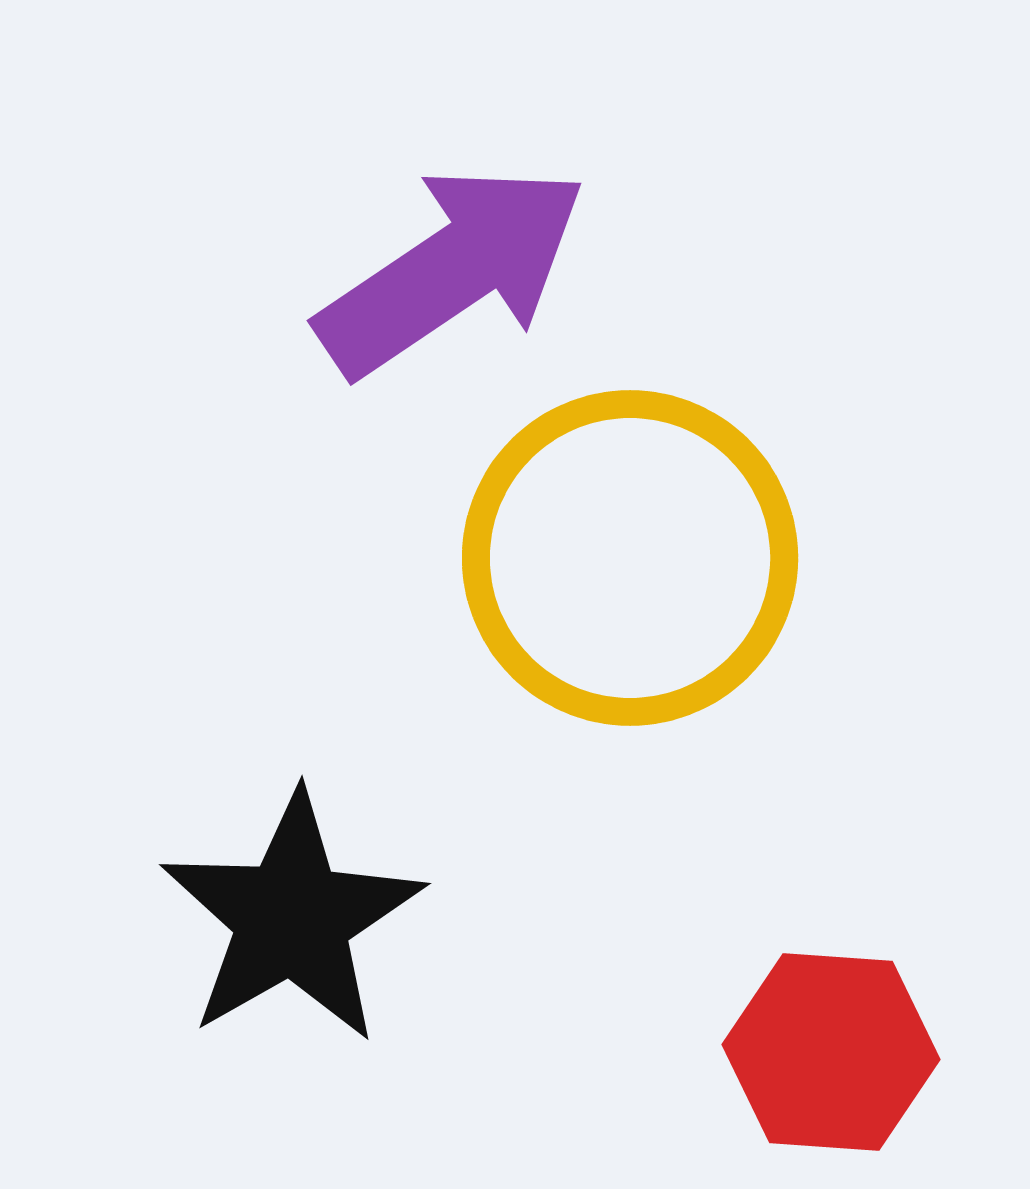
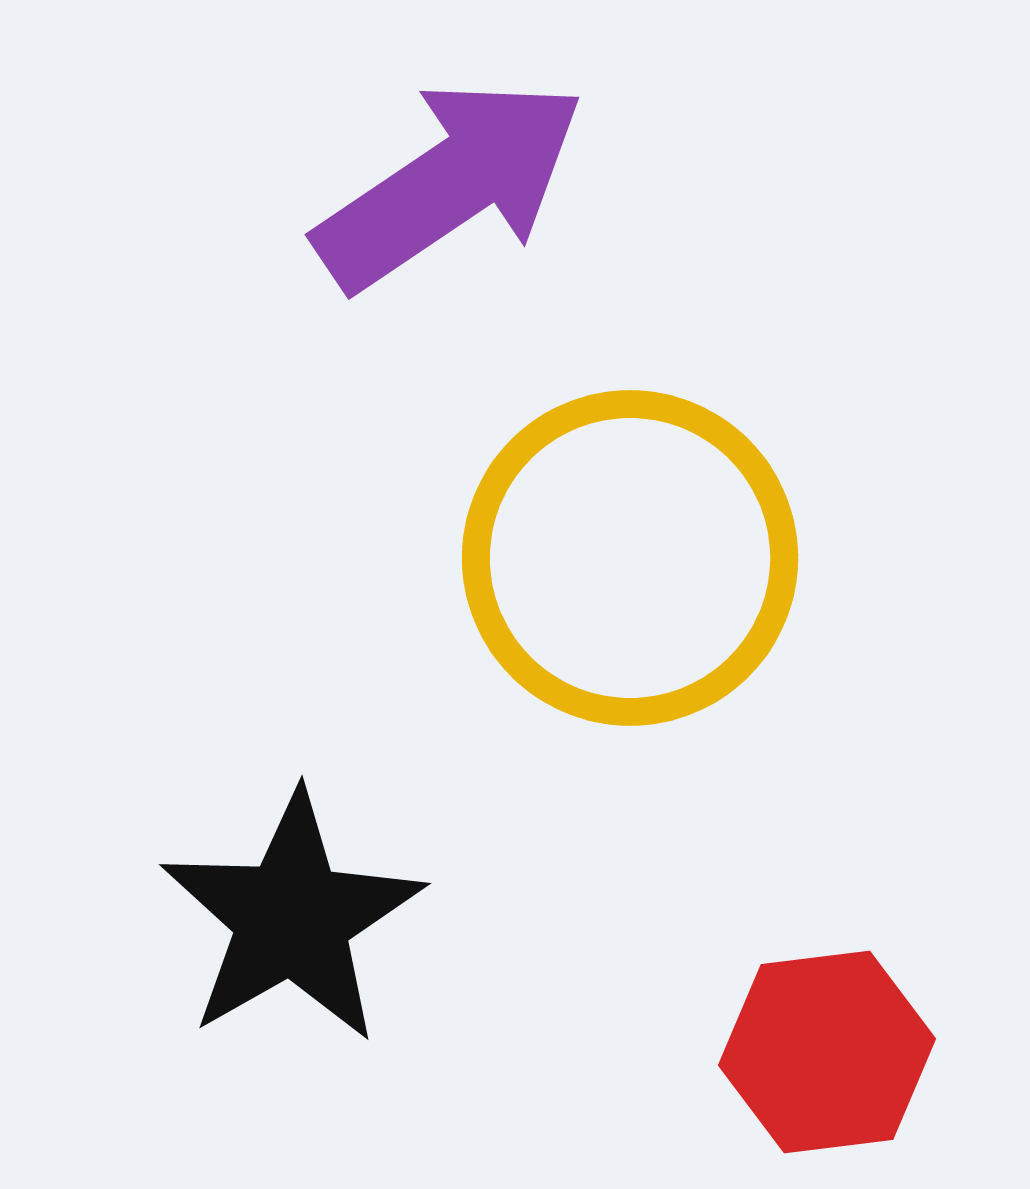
purple arrow: moved 2 px left, 86 px up
red hexagon: moved 4 px left; rotated 11 degrees counterclockwise
